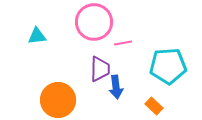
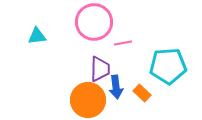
orange circle: moved 30 px right
orange rectangle: moved 12 px left, 13 px up
